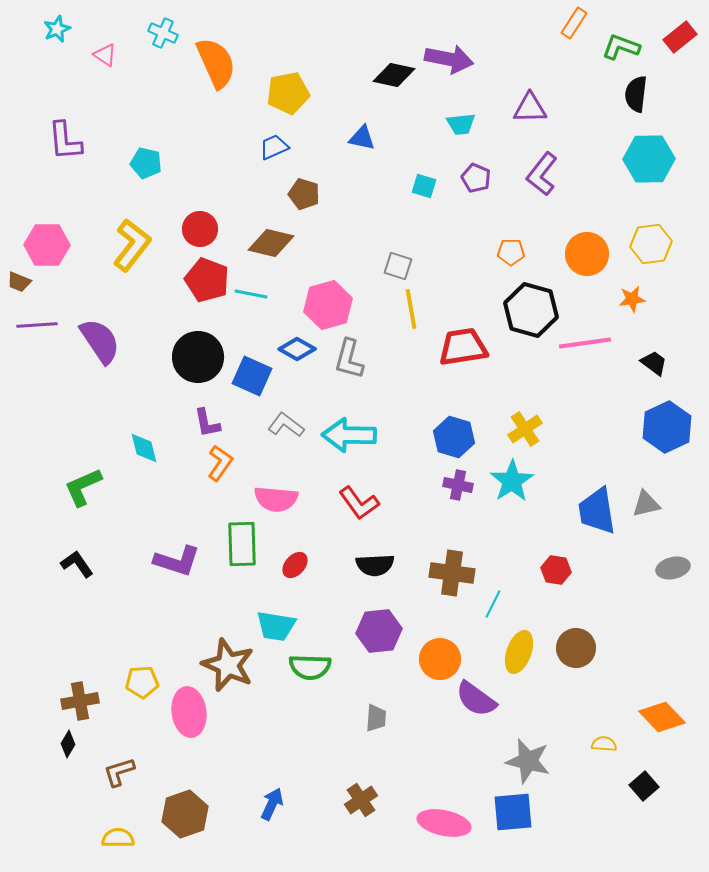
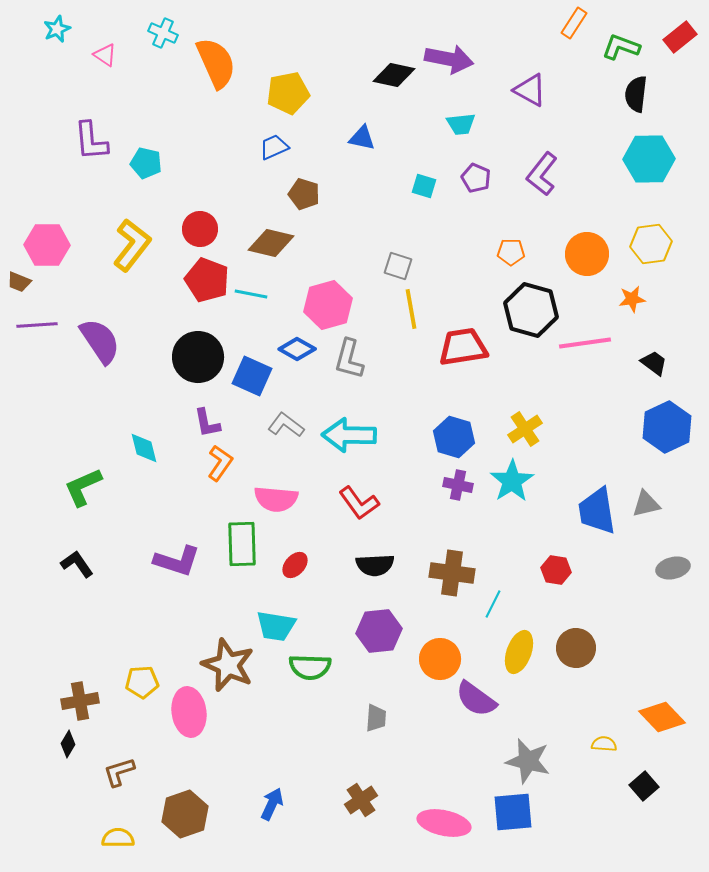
purple triangle at (530, 108): moved 18 px up; rotated 30 degrees clockwise
purple L-shape at (65, 141): moved 26 px right
